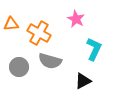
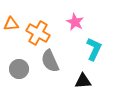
pink star: moved 1 px left, 3 px down
orange cross: moved 1 px left
gray semicircle: rotated 50 degrees clockwise
gray circle: moved 2 px down
black triangle: rotated 24 degrees clockwise
